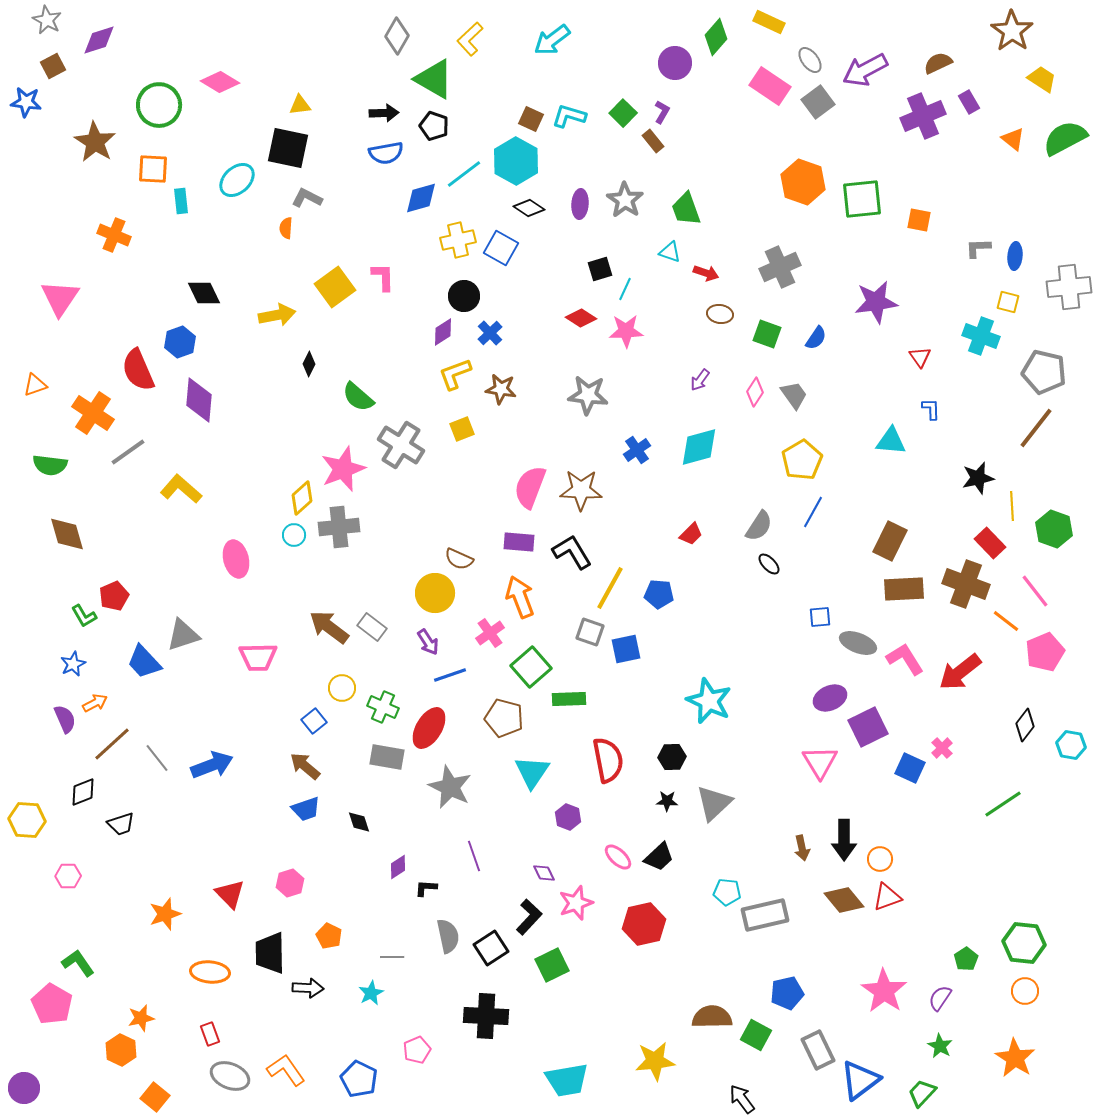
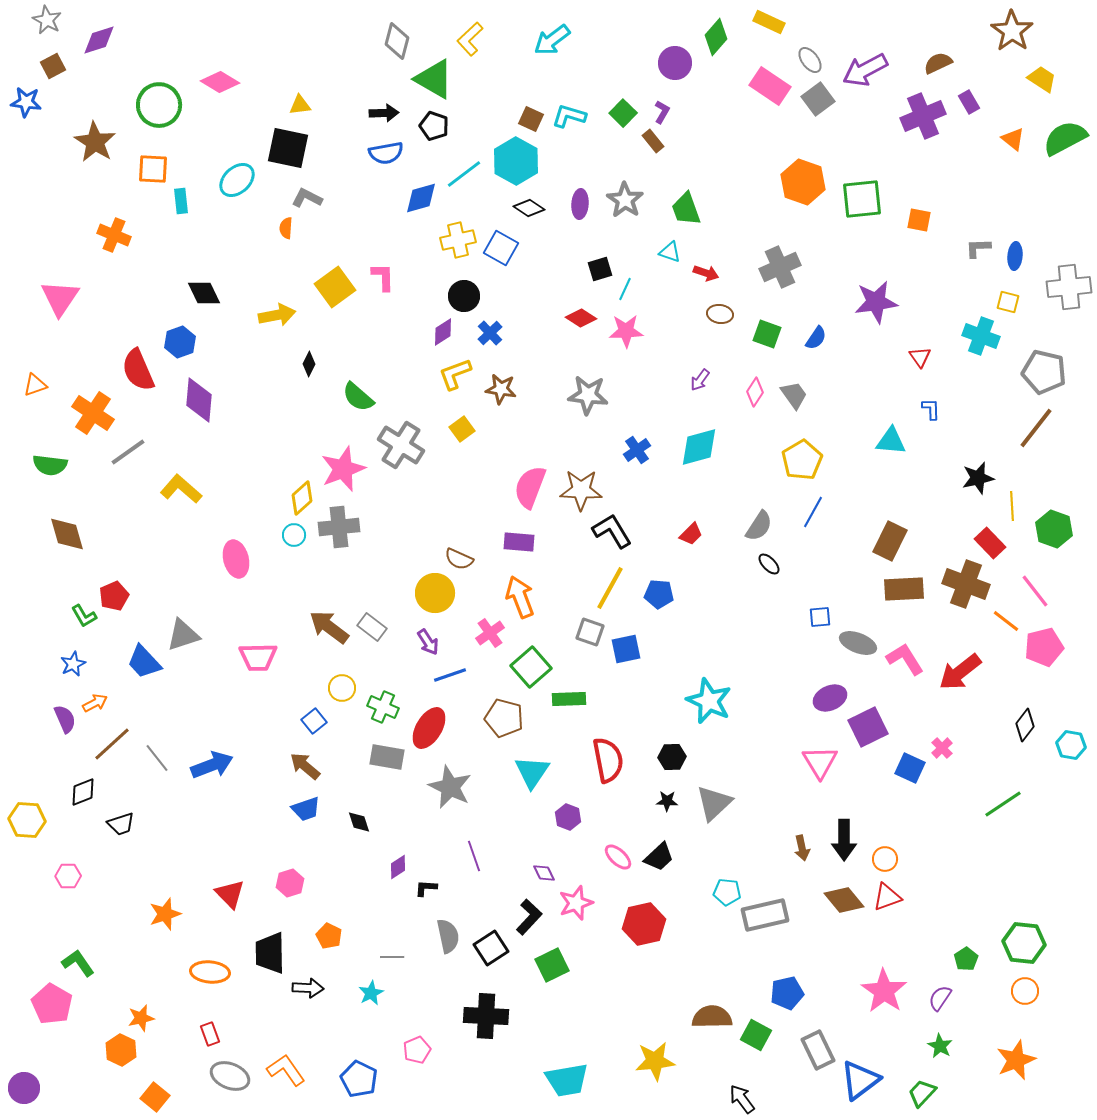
gray diamond at (397, 36): moved 5 px down; rotated 15 degrees counterclockwise
gray square at (818, 102): moved 3 px up
yellow square at (462, 429): rotated 15 degrees counterclockwise
black L-shape at (572, 552): moved 40 px right, 21 px up
pink pentagon at (1045, 652): moved 1 px left, 5 px up; rotated 9 degrees clockwise
orange circle at (880, 859): moved 5 px right
orange star at (1015, 1058): moved 1 px right, 2 px down; rotated 18 degrees clockwise
